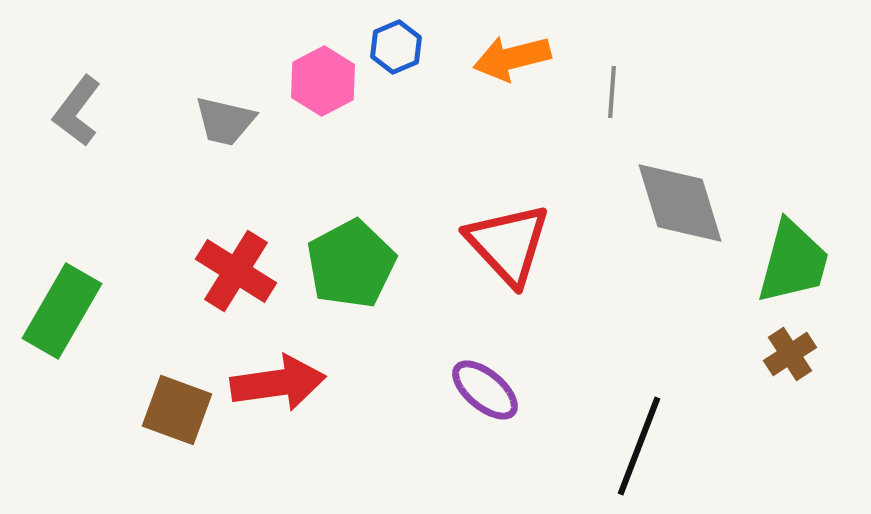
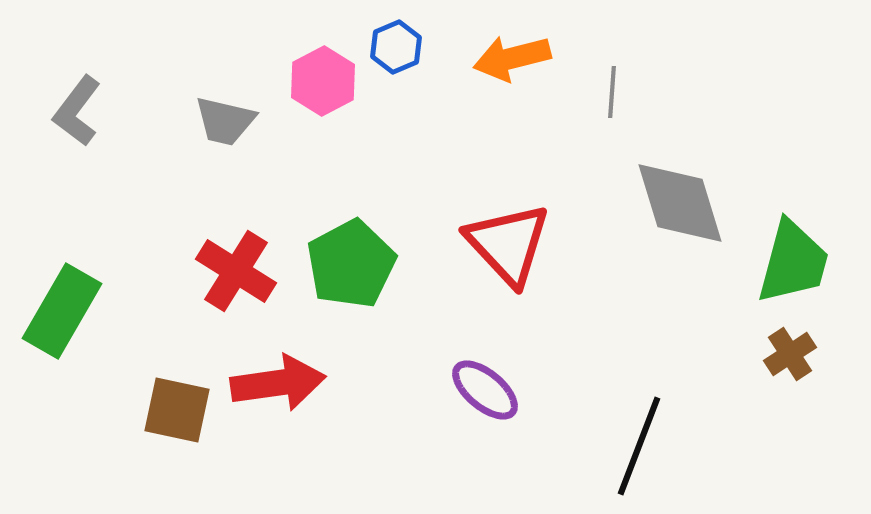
brown square: rotated 8 degrees counterclockwise
